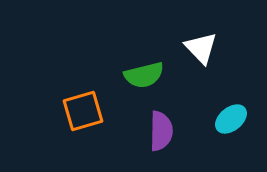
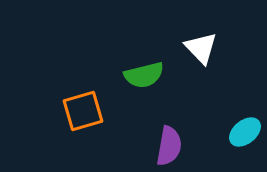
cyan ellipse: moved 14 px right, 13 px down
purple semicircle: moved 8 px right, 15 px down; rotated 9 degrees clockwise
